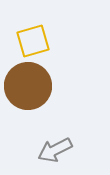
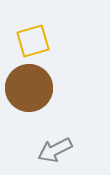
brown circle: moved 1 px right, 2 px down
